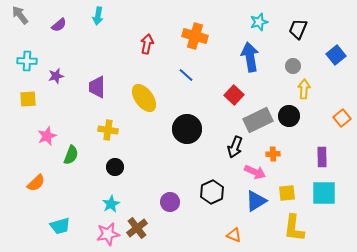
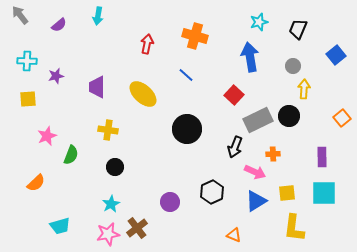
yellow ellipse at (144, 98): moved 1 px left, 4 px up; rotated 12 degrees counterclockwise
